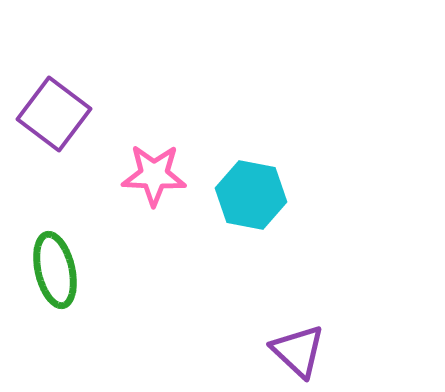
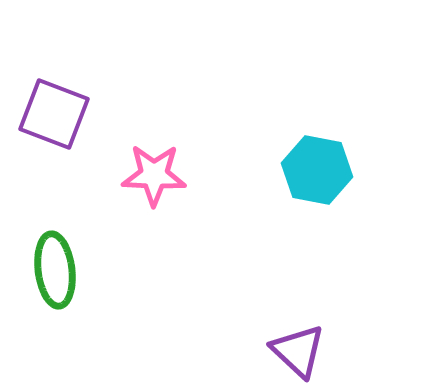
purple square: rotated 16 degrees counterclockwise
cyan hexagon: moved 66 px right, 25 px up
green ellipse: rotated 6 degrees clockwise
